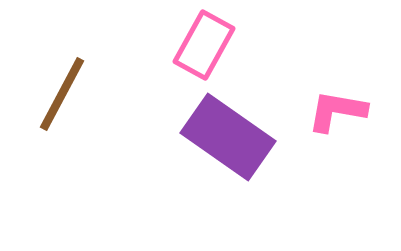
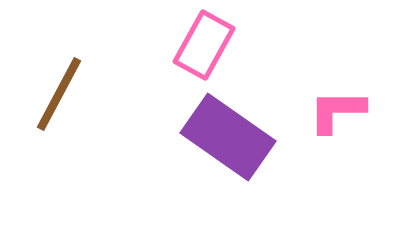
brown line: moved 3 px left
pink L-shape: rotated 10 degrees counterclockwise
